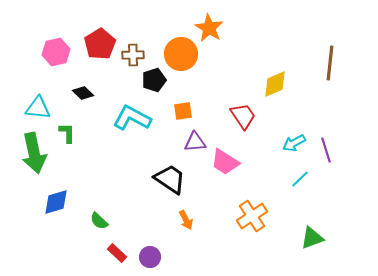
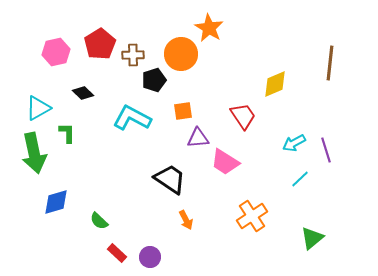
cyan triangle: rotated 36 degrees counterclockwise
purple triangle: moved 3 px right, 4 px up
green triangle: rotated 20 degrees counterclockwise
